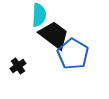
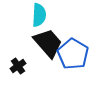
black trapezoid: moved 6 px left, 8 px down; rotated 12 degrees clockwise
